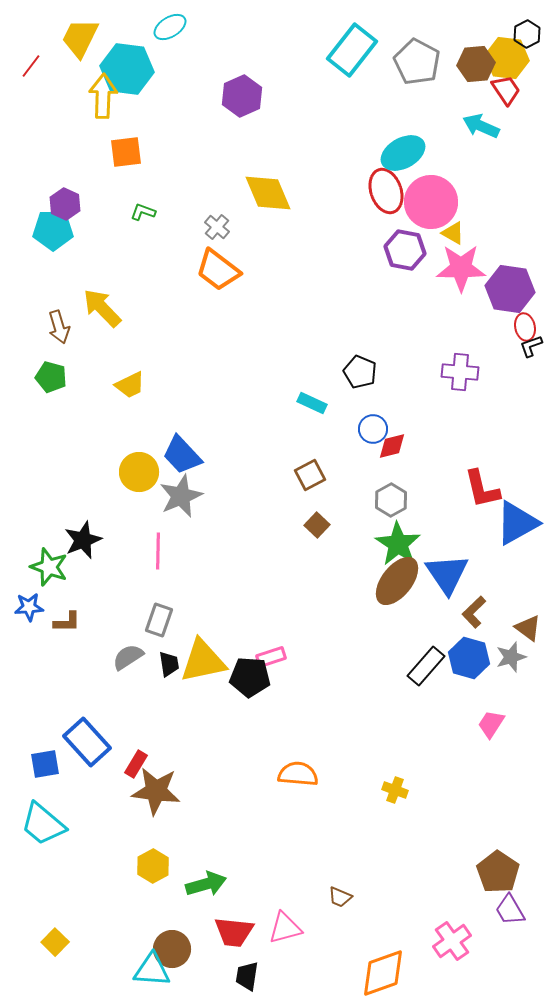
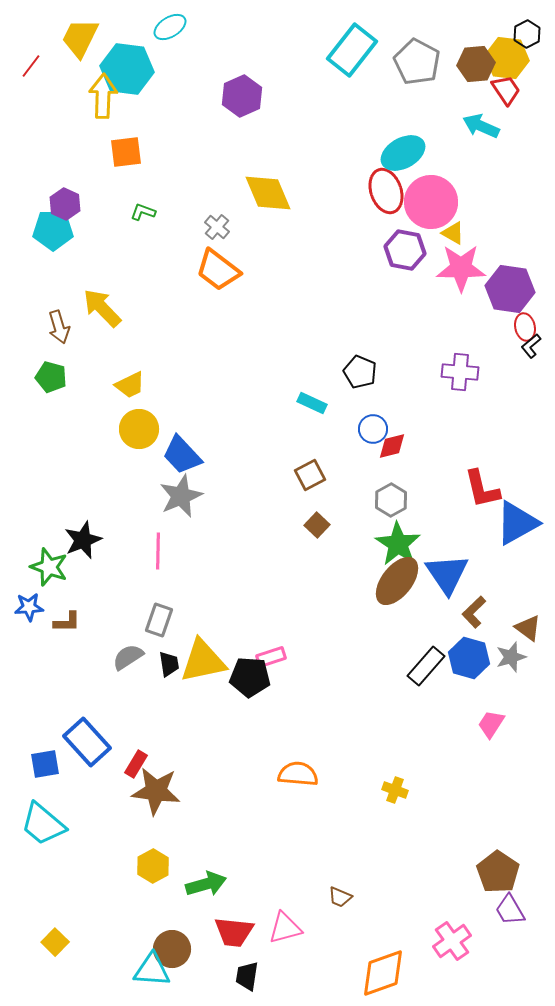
black L-shape at (531, 346): rotated 20 degrees counterclockwise
yellow circle at (139, 472): moved 43 px up
